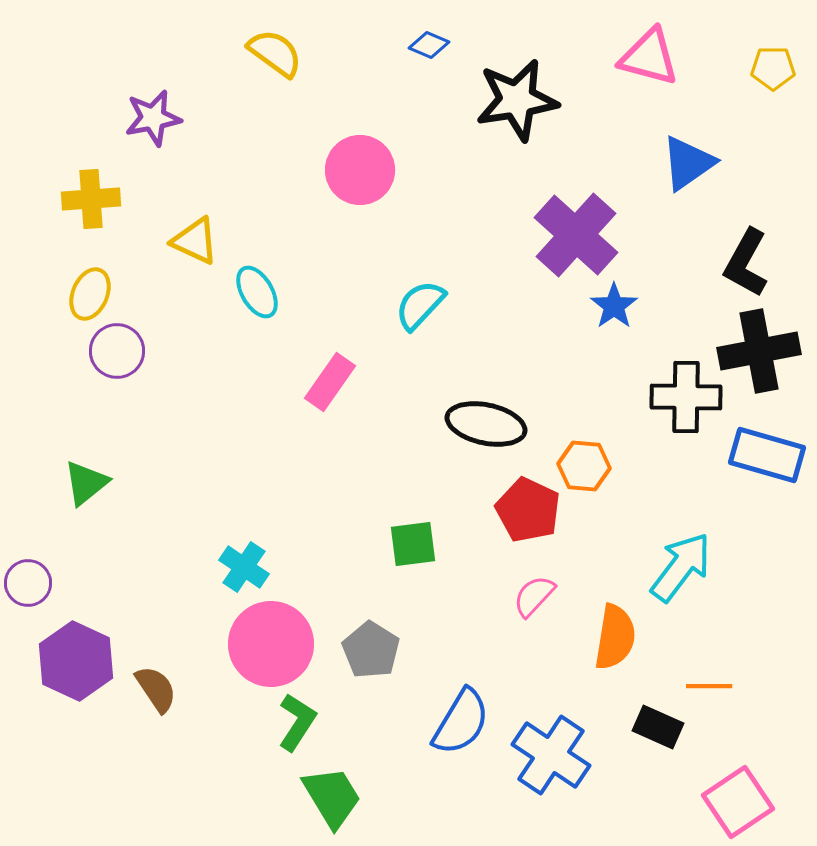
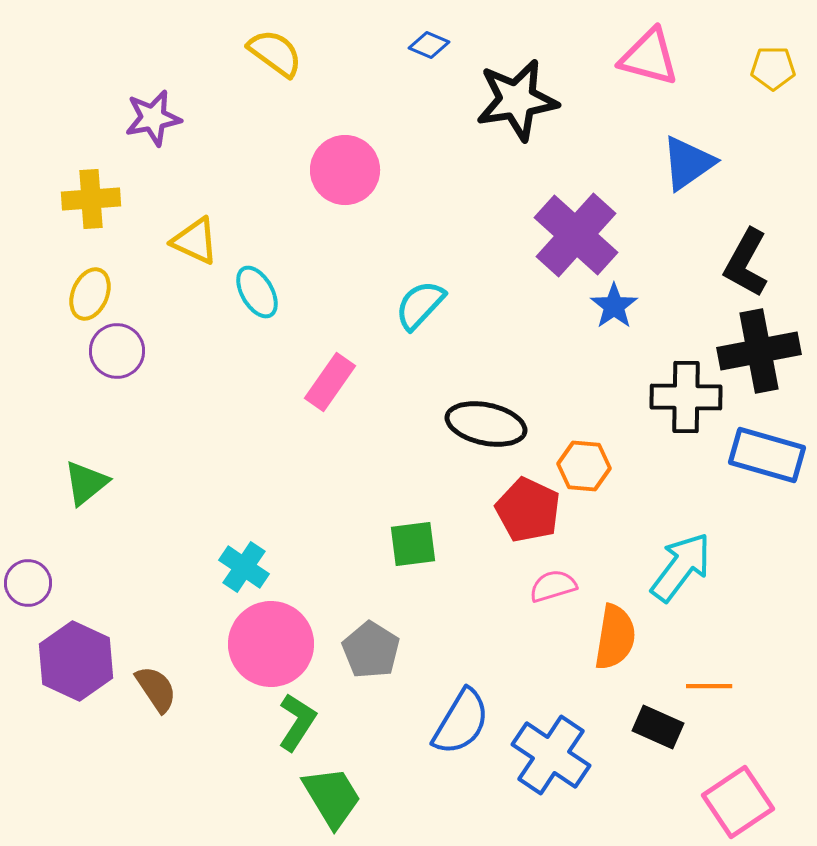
pink circle at (360, 170): moved 15 px left
pink semicircle at (534, 596): moved 19 px right, 10 px up; rotated 30 degrees clockwise
